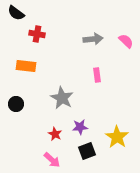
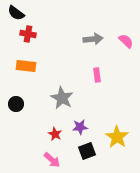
red cross: moved 9 px left
